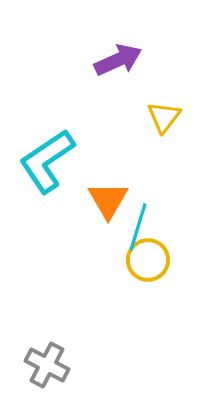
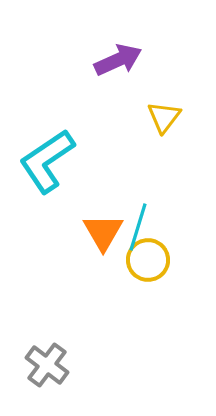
orange triangle: moved 5 px left, 32 px down
gray cross: rotated 9 degrees clockwise
